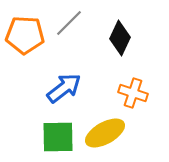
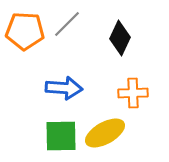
gray line: moved 2 px left, 1 px down
orange pentagon: moved 4 px up
blue arrow: rotated 42 degrees clockwise
orange cross: rotated 20 degrees counterclockwise
green square: moved 3 px right, 1 px up
